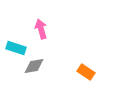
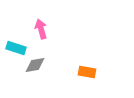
gray diamond: moved 1 px right, 1 px up
orange rectangle: moved 1 px right; rotated 24 degrees counterclockwise
